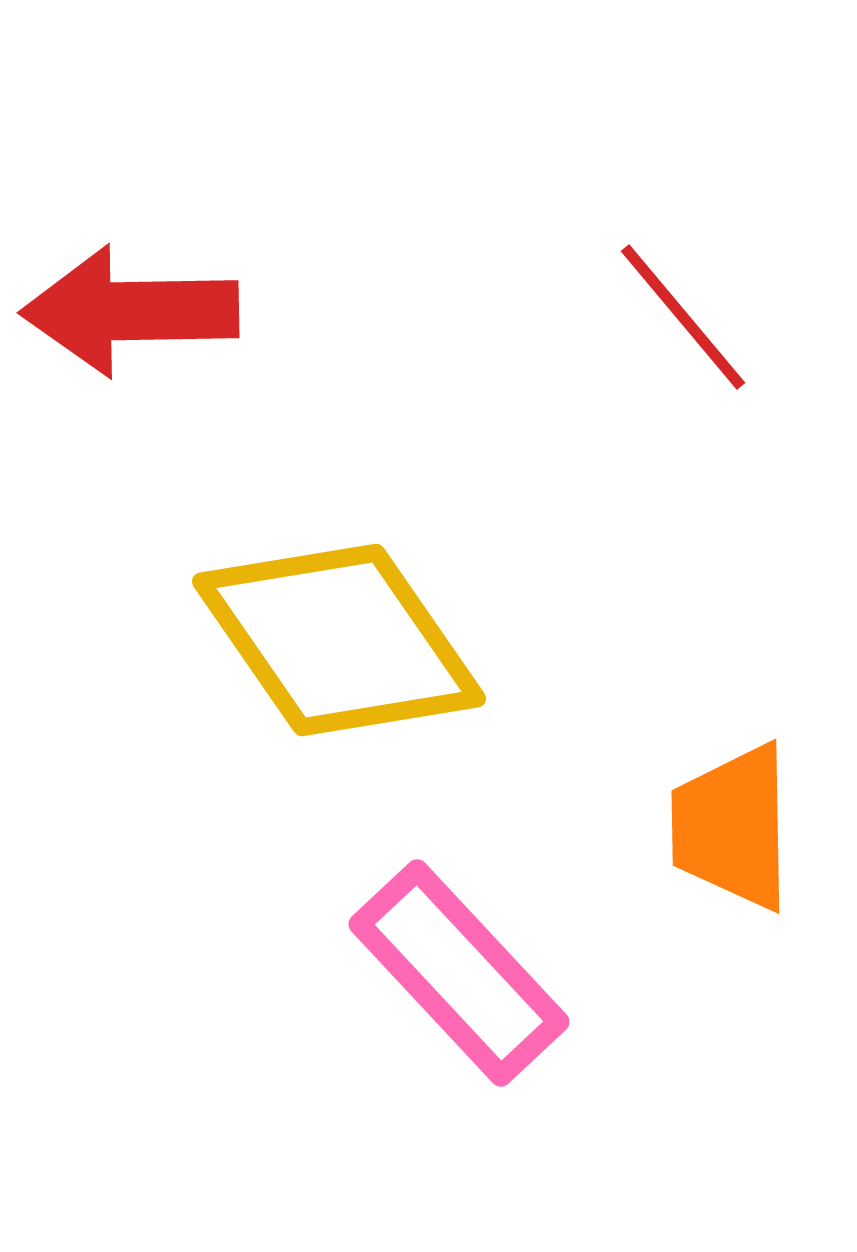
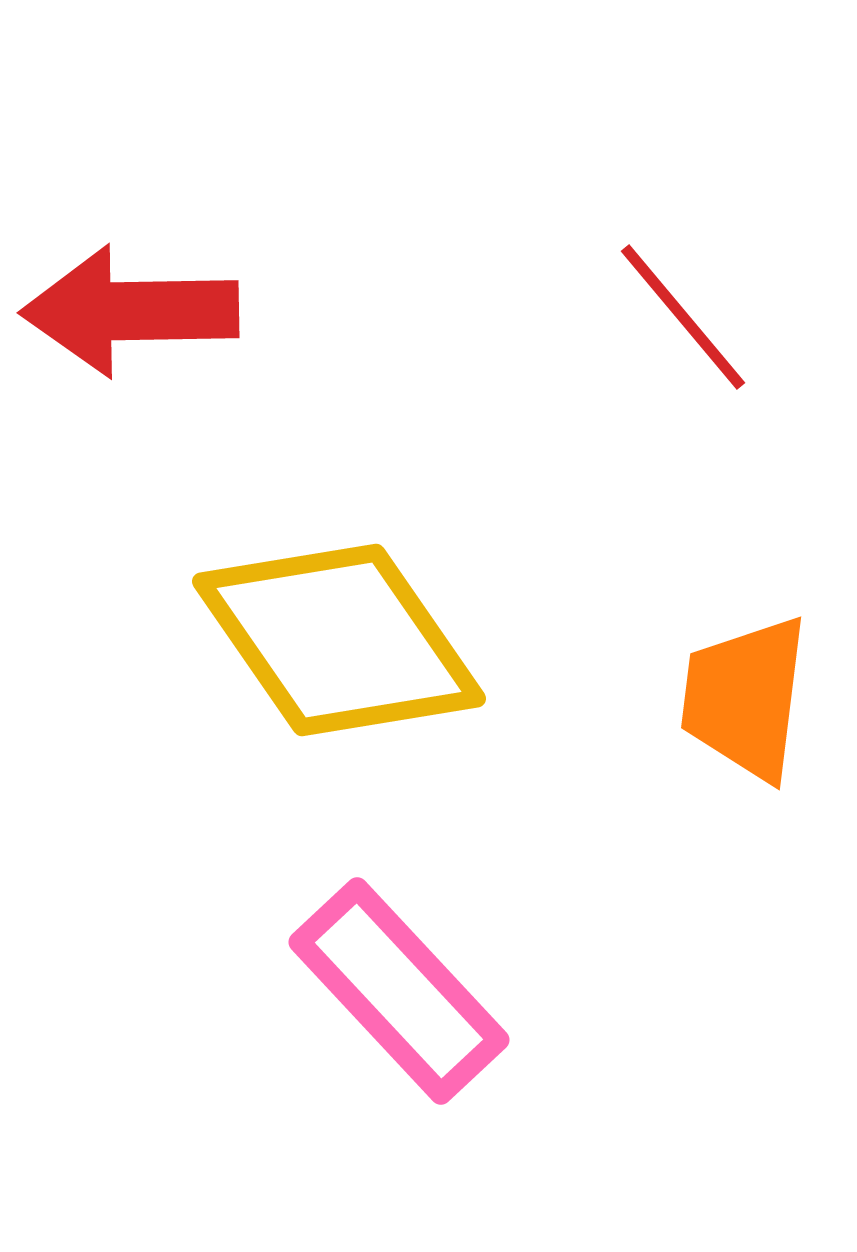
orange trapezoid: moved 13 px right, 129 px up; rotated 8 degrees clockwise
pink rectangle: moved 60 px left, 18 px down
